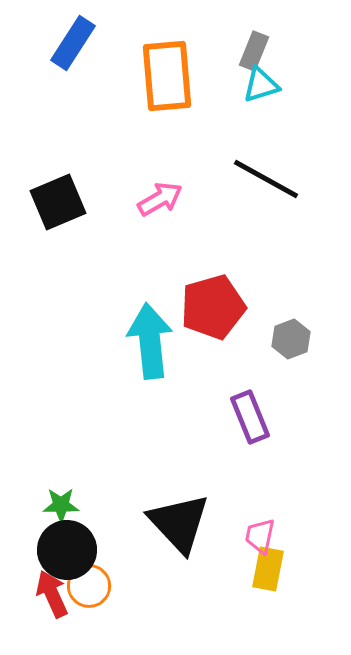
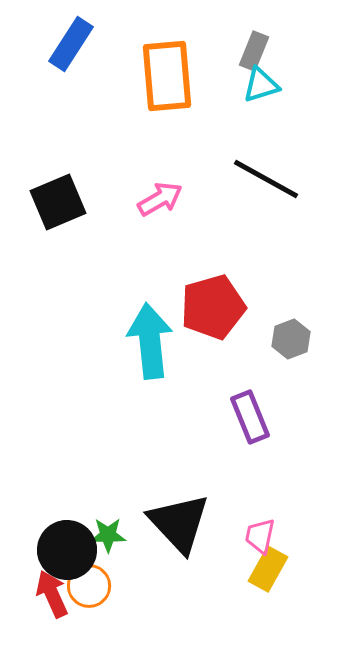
blue rectangle: moved 2 px left, 1 px down
green star: moved 47 px right, 30 px down
yellow rectangle: rotated 18 degrees clockwise
